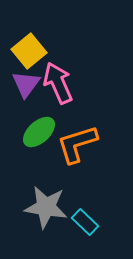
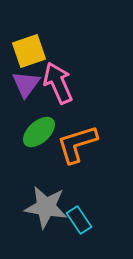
yellow square: rotated 20 degrees clockwise
cyan rectangle: moved 6 px left, 2 px up; rotated 12 degrees clockwise
